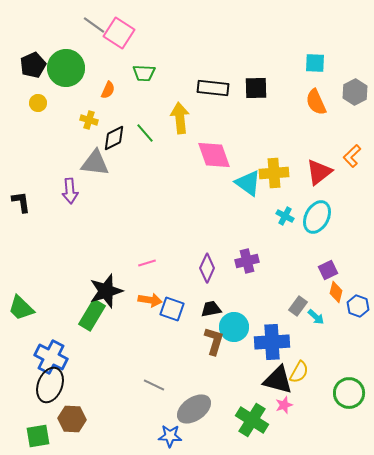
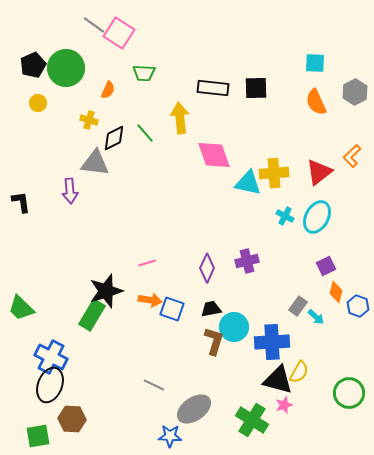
cyan triangle at (248, 183): rotated 24 degrees counterclockwise
purple square at (328, 270): moved 2 px left, 4 px up
